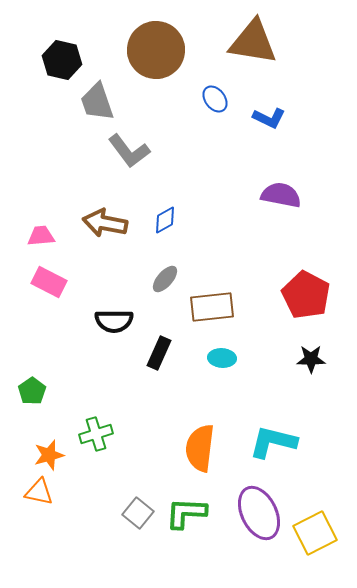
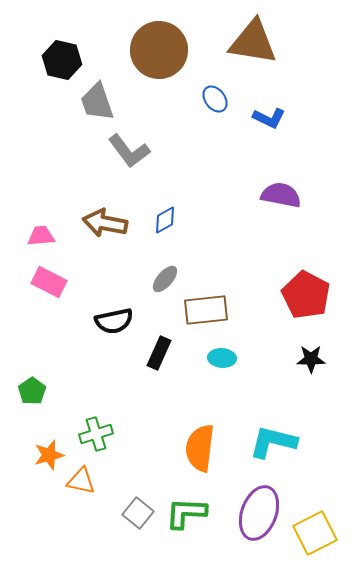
brown circle: moved 3 px right
brown rectangle: moved 6 px left, 3 px down
black semicircle: rotated 12 degrees counterclockwise
orange triangle: moved 42 px right, 11 px up
purple ellipse: rotated 46 degrees clockwise
